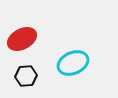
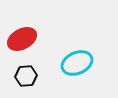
cyan ellipse: moved 4 px right
